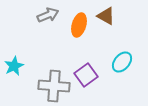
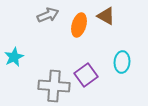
cyan ellipse: rotated 35 degrees counterclockwise
cyan star: moved 9 px up
